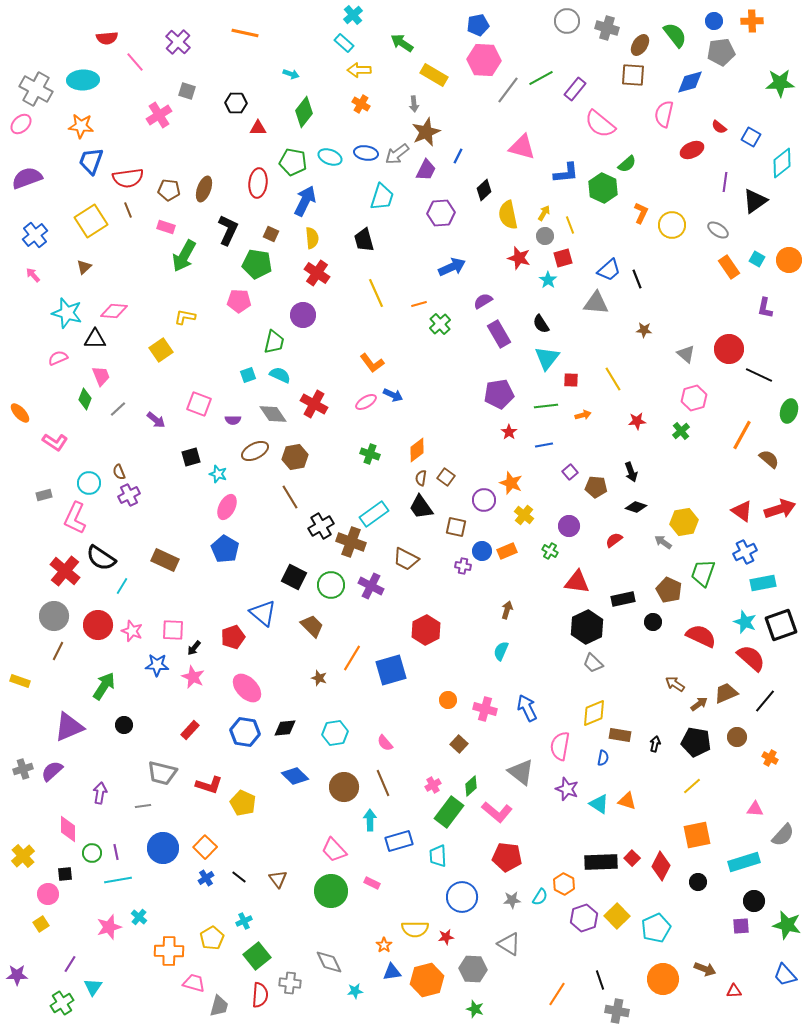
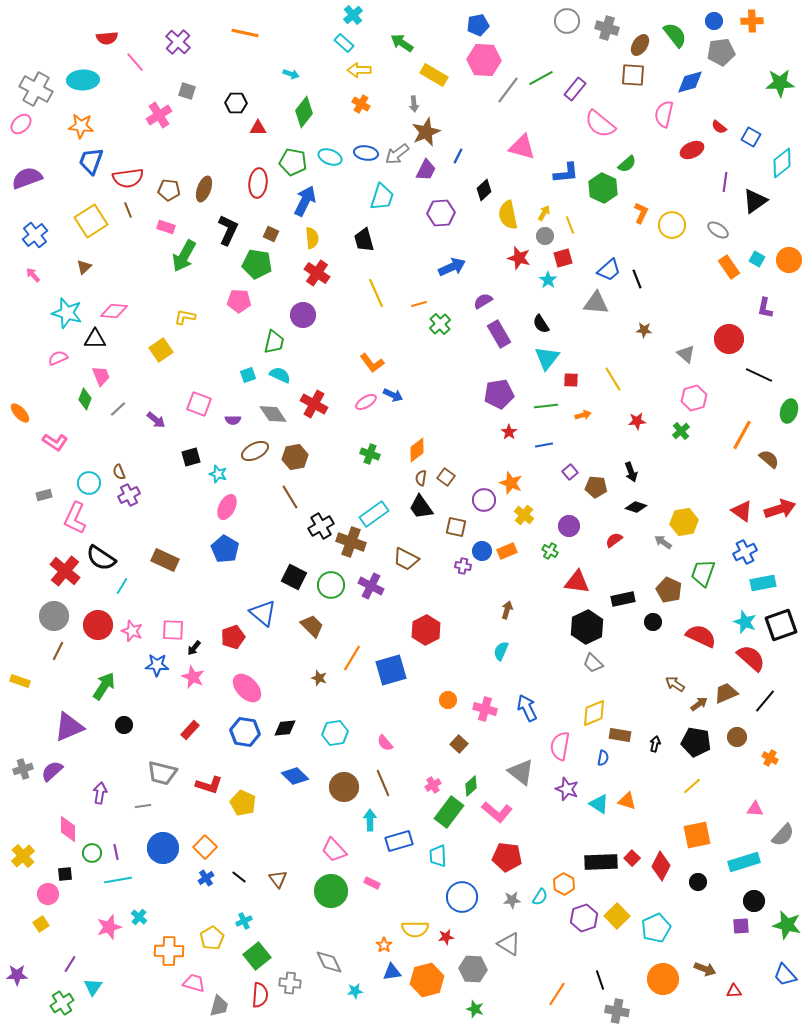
red circle at (729, 349): moved 10 px up
